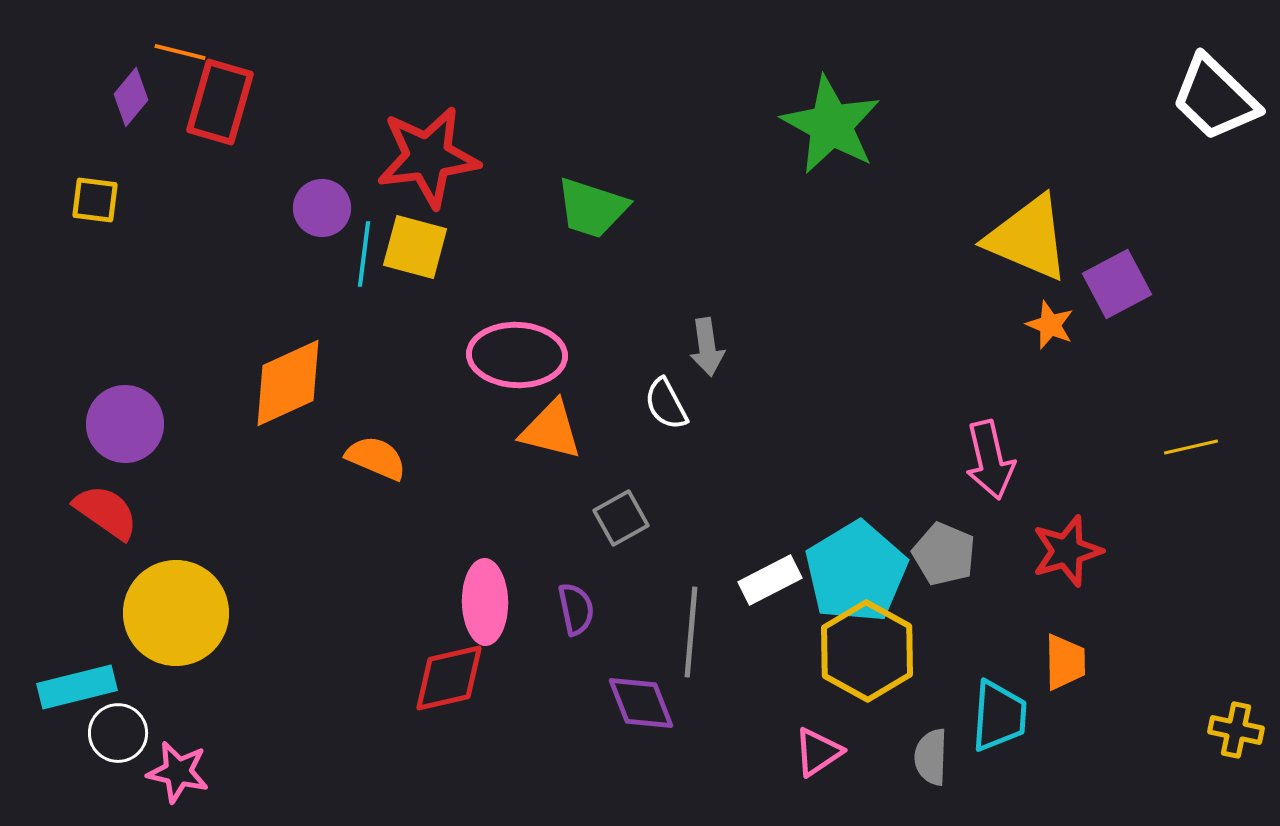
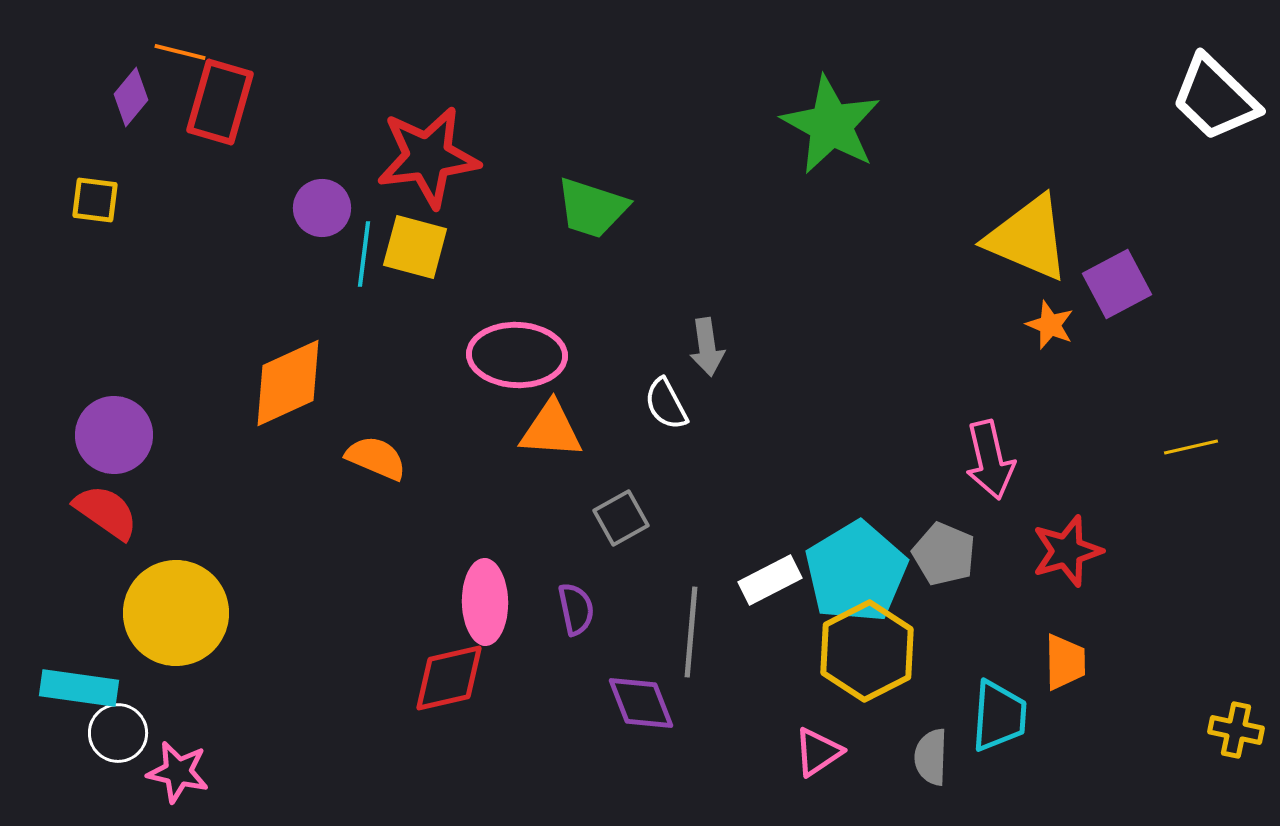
purple circle at (125, 424): moved 11 px left, 11 px down
orange triangle at (551, 430): rotated 10 degrees counterclockwise
yellow hexagon at (867, 651): rotated 4 degrees clockwise
cyan rectangle at (77, 687): moved 2 px right, 1 px down; rotated 22 degrees clockwise
